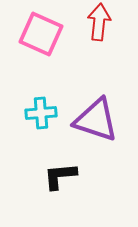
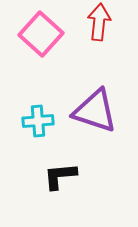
pink square: rotated 18 degrees clockwise
cyan cross: moved 3 px left, 8 px down
purple triangle: moved 1 px left, 9 px up
